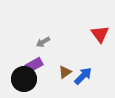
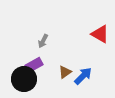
red triangle: rotated 24 degrees counterclockwise
gray arrow: moved 1 px up; rotated 32 degrees counterclockwise
